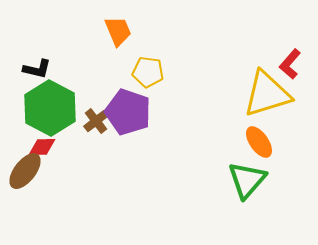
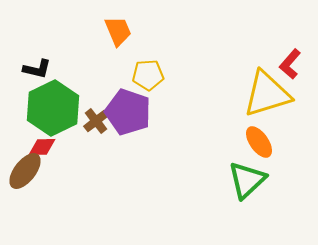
yellow pentagon: moved 3 px down; rotated 12 degrees counterclockwise
green hexagon: moved 3 px right; rotated 6 degrees clockwise
green triangle: rotated 6 degrees clockwise
